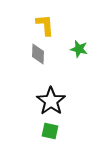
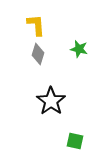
yellow L-shape: moved 9 px left
gray diamond: rotated 15 degrees clockwise
green square: moved 25 px right, 10 px down
